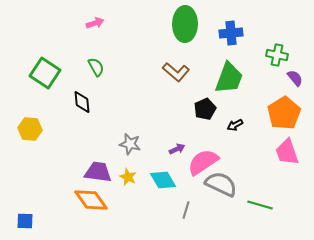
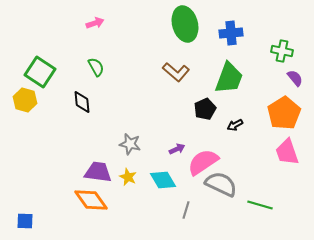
green ellipse: rotated 16 degrees counterclockwise
green cross: moved 5 px right, 4 px up
green square: moved 5 px left, 1 px up
yellow hexagon: moved 5 px left, 29 px up; rotated 10 degrees clockwise
